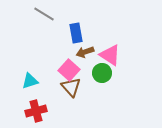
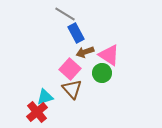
gray line: moved 21 px right
blue rectangle: rotated 18 degrees counterclockwise
pink triangle: moved 1 px left
pink square: moved 1 px right, 1 px up
cyan triangle: moved 15 px right, 16 px down
brown triangle: moved 1 px right, 2 px down
red cross: moved 1 px right, 1 px down; rotated 25 degrees counterclockwise
